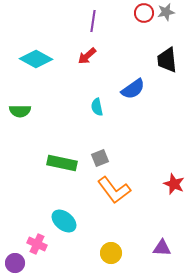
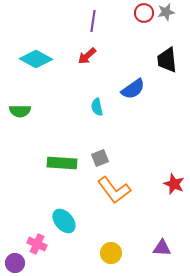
green rectangle: rotated 8 degrees counterclockwise
cyan ellipse: rotated 10 degrees clockwise
